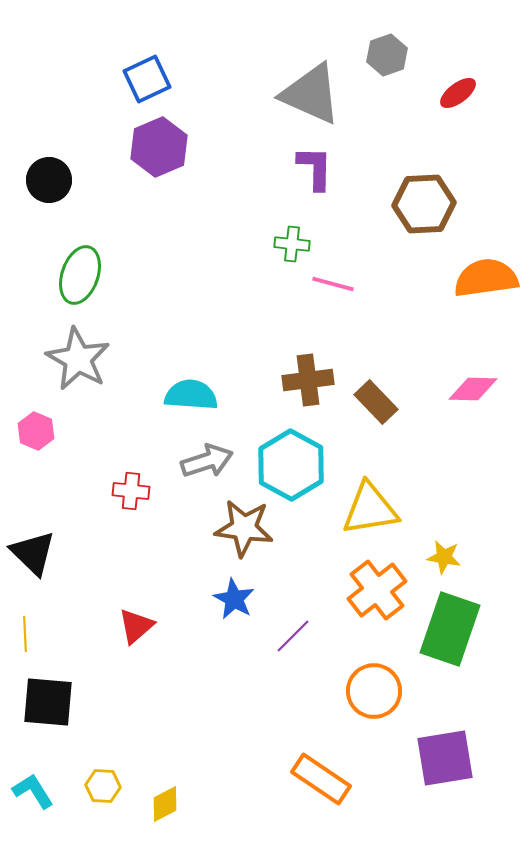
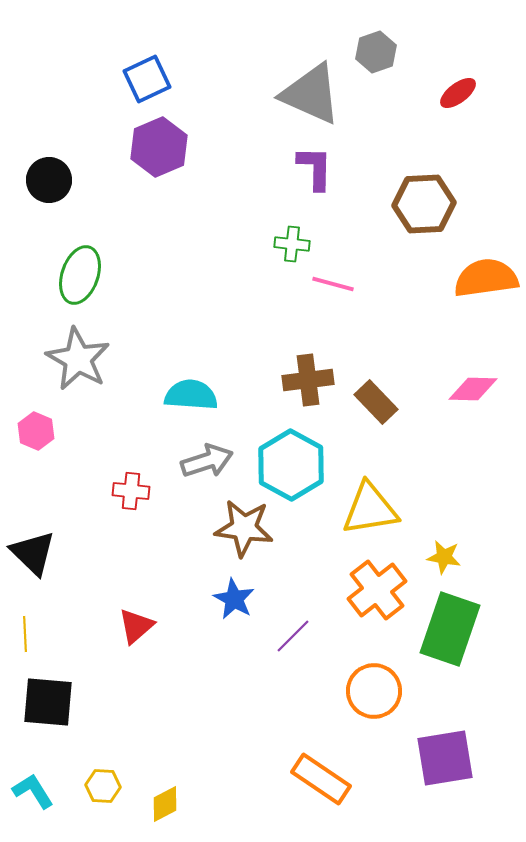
gray hexagon: moved 11 px left, 3 px up
